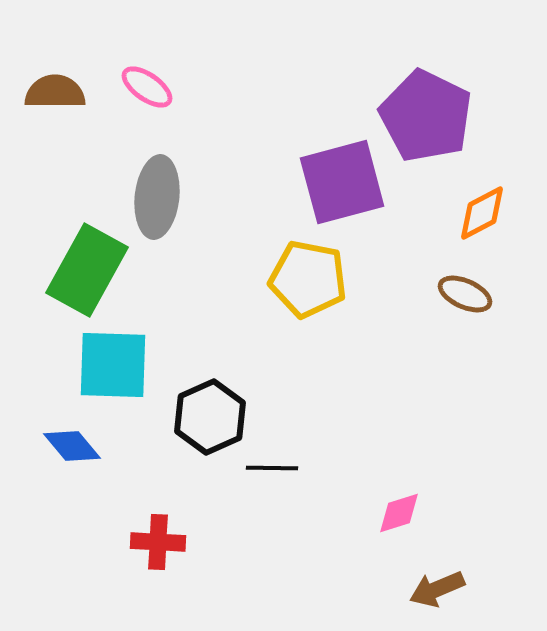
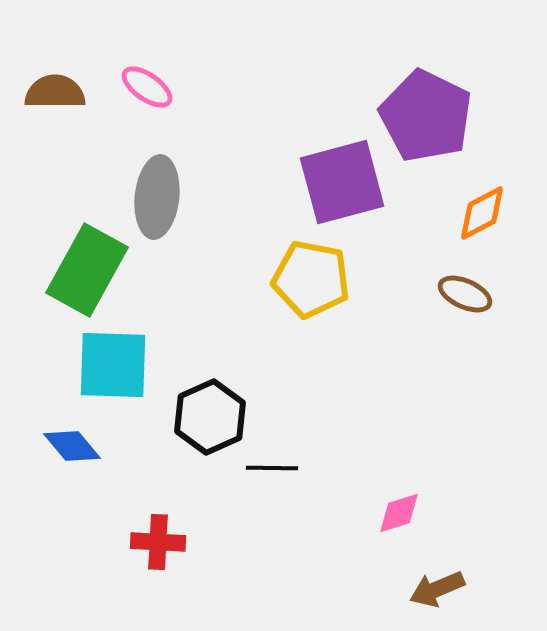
yellow pentagon: moved 3 px right
